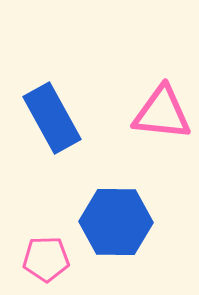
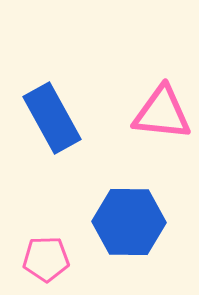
blue hexagon: moved 13 px right
